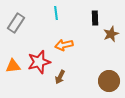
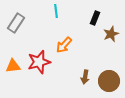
cyan line: moved 2 px up
black rectangle: rotated 24 degrees clockwise
orange arrow: rotated 36 degrees counterclockwise
brown arrow: moved 25 px right; rotated 16 degrees counterclockwise
